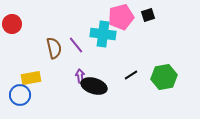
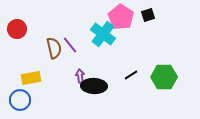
pink pentagon: rotated 25 degrees counterclockwise
red circle: moved 5 px right, 5 px down
cyan cross: rotated 30 degrees clockwise
purple line: moved 6 px left
green hexagon: rotated 10 degrees clockwise
black ellipse: rotated 15 degrees counterclockwise
blue circle: moved 5 px down
